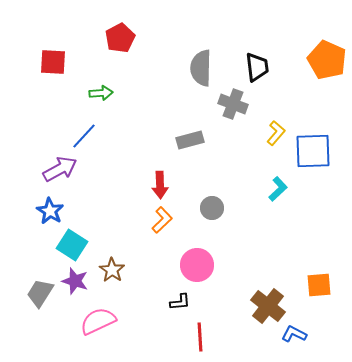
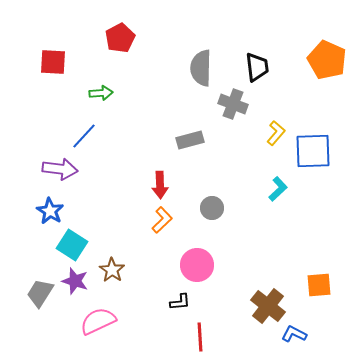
purple arrow: rotated 36 degrees clockwise
